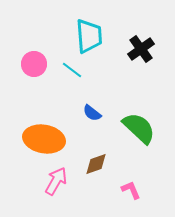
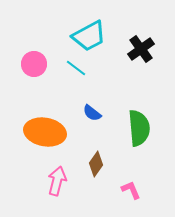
cyan trapezoid: rotated 66 degrees clockwise
cyan line: moved 4 px right, 2 px up
green semicircle: rotated 42 degrees clockwise
orange ellipse: moved 1 px right, 7 px up
brown diamond: rotated 35 degrees counterclockwise
pink arrow: moved 1 px right; rotated 16 degrees counterclockwise
